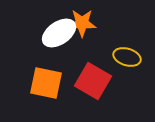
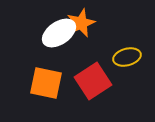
orange star: moved 1 px left; rotated 24 degrees counterclockwise
yellow ellipse: rotated 32 degrees counterclockwise
red square: rotated 27 degrees clockwise
